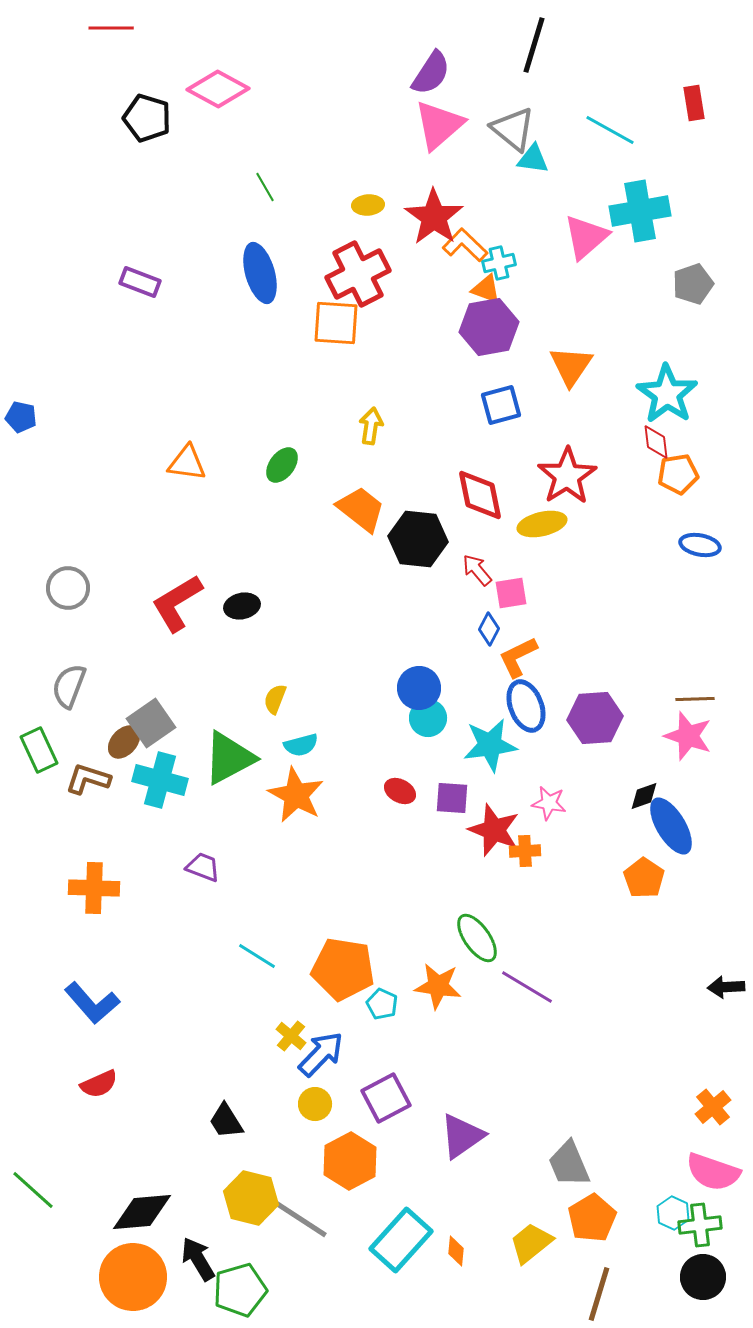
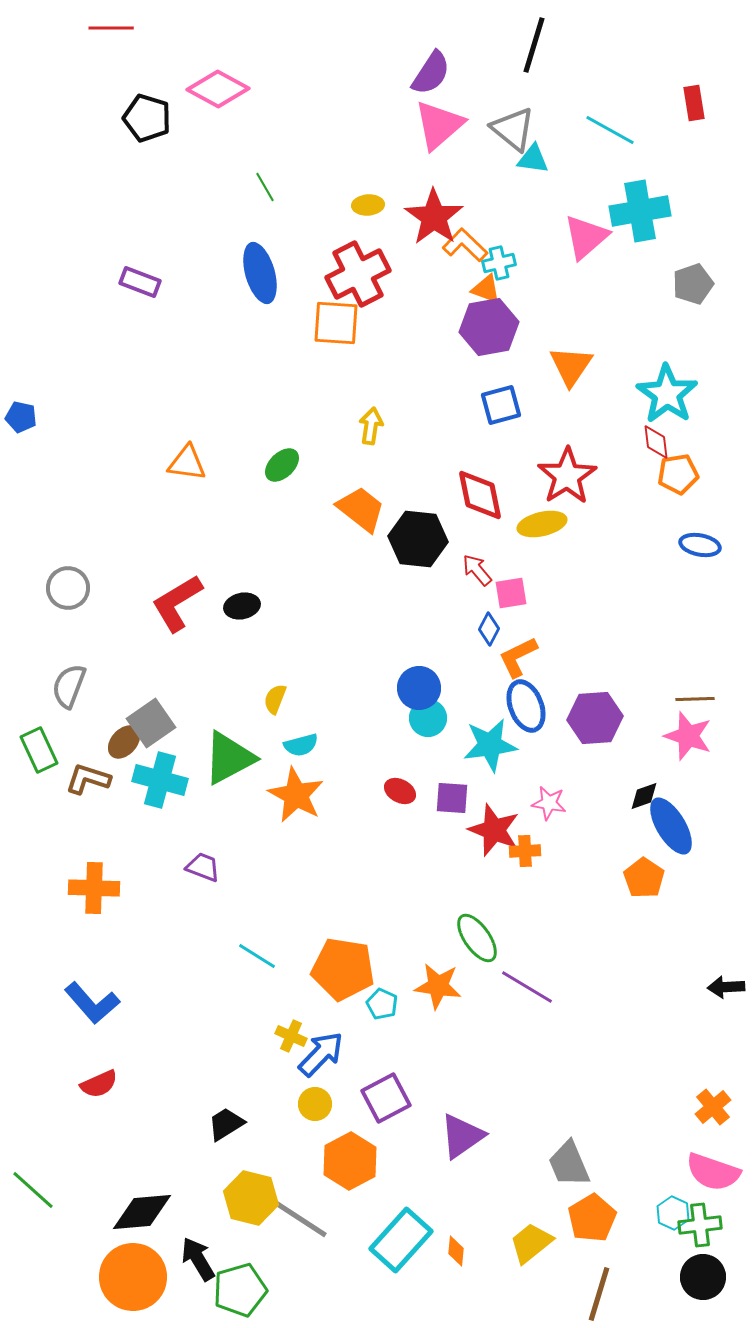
green ellipse at (282, 465): rotated 9 degrees clockwise
yellow cross at (291, 1036): rotated 16 degrees counterclockwise
black trapezoid at (226, 1121): moved 3 px down; rotated 90 degrees clockwise
